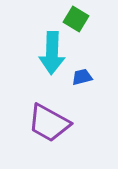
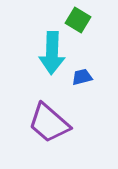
green square: moved 2 px right, 1 px down
purple trapezoid: rotated 12 degrees clockwise
